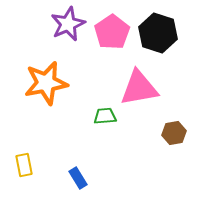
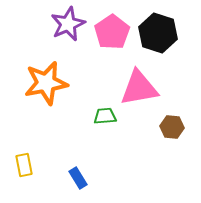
brown hexagon: moved 2 px left, 6 px up; rotated 15 degrees clockwise
